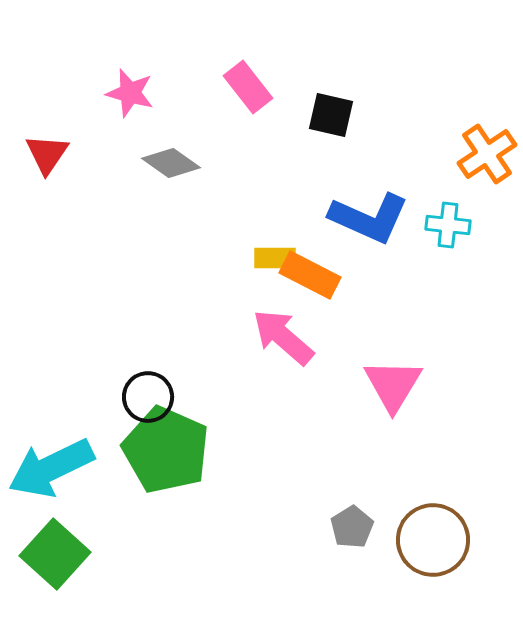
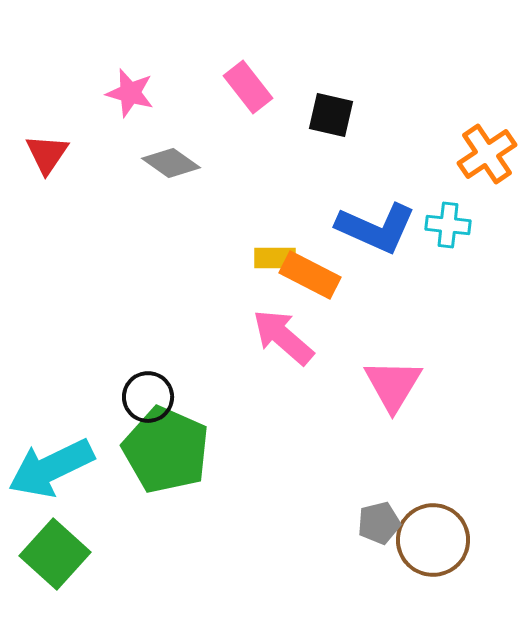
blue L-shape: moved 7 px right, 10 px down
gray pentagon: moved 27 px right, 4 px up; rotated 18 degrees clockwise
